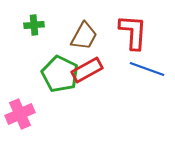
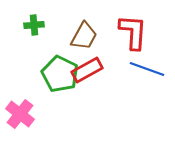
pink cross: rotated 28 degrees counterclockwise
